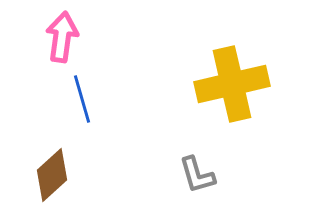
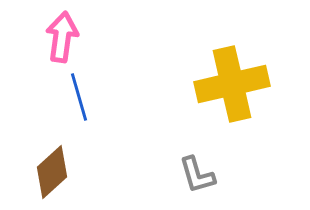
blue line: moved 3 px left, 2 px up
brown diamond: moved 3 px up
